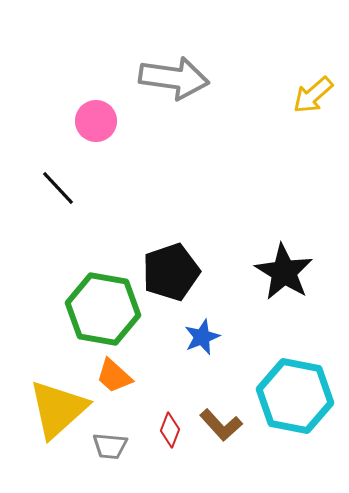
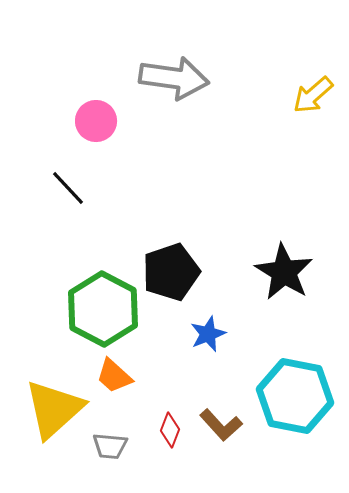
black line: moved 10 px right
green hexagon: rotated 18 degrees clockwise
blue star: moved 6 px right, 3 px up
yellow triangle: moved 4 px left
